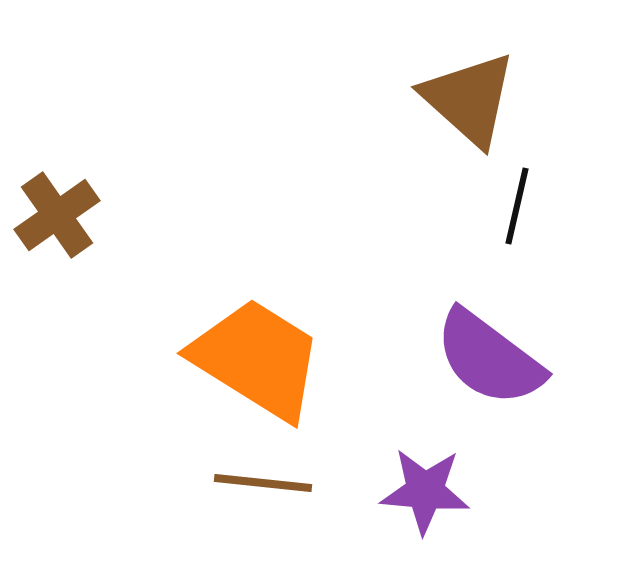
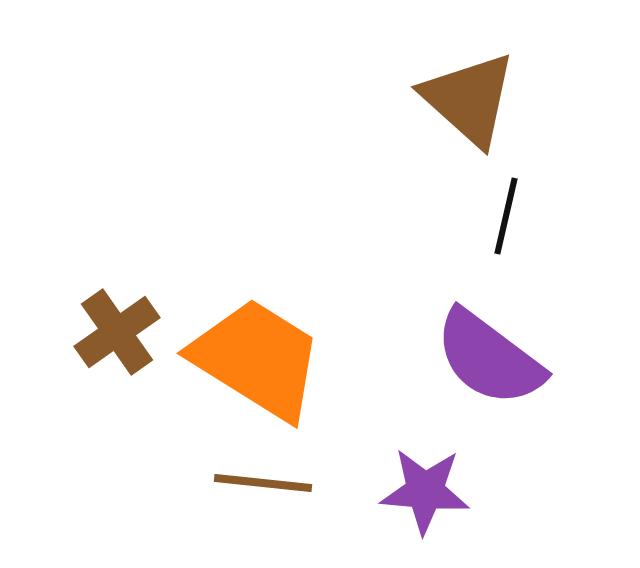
black line: moved 11 px left, 10 px down
brown cross: moved 60 px right, 117 px down
